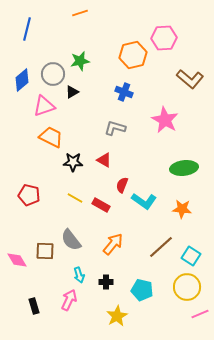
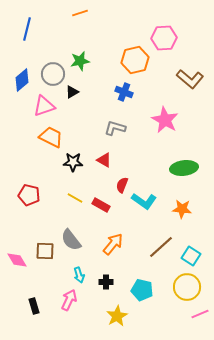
orange hexagon: moved 2 px right, 5 px down
